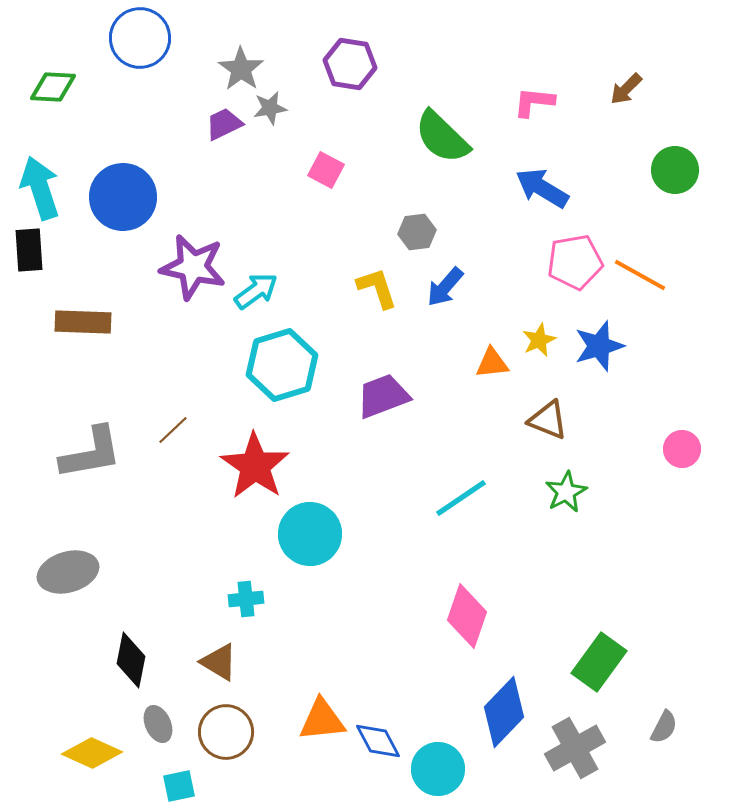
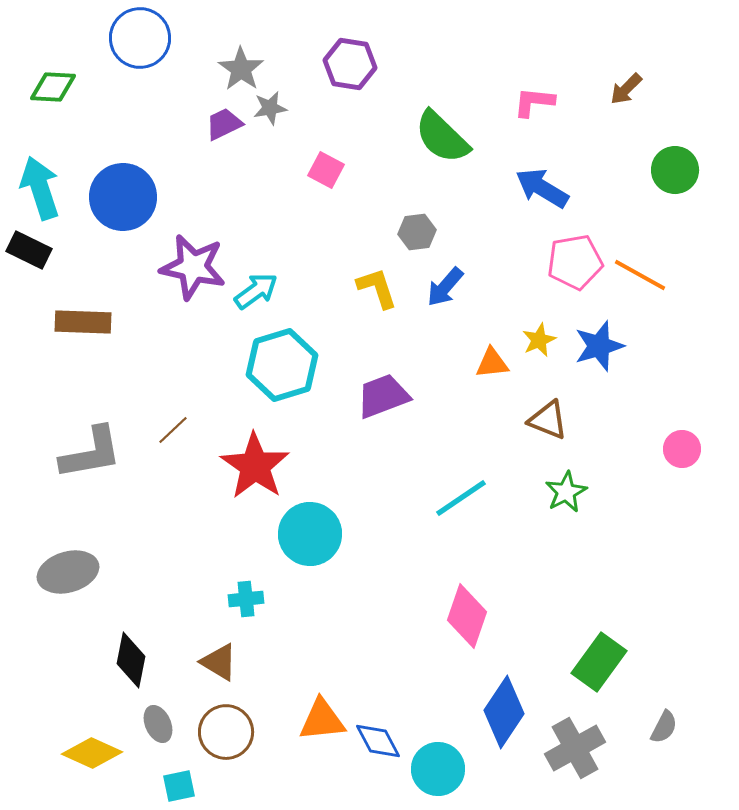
black rectangle at (29, 250): rotated 60 degrees counterclockwise
blue diamond at (504, 712): rotated 10 degrees counterclockwise
